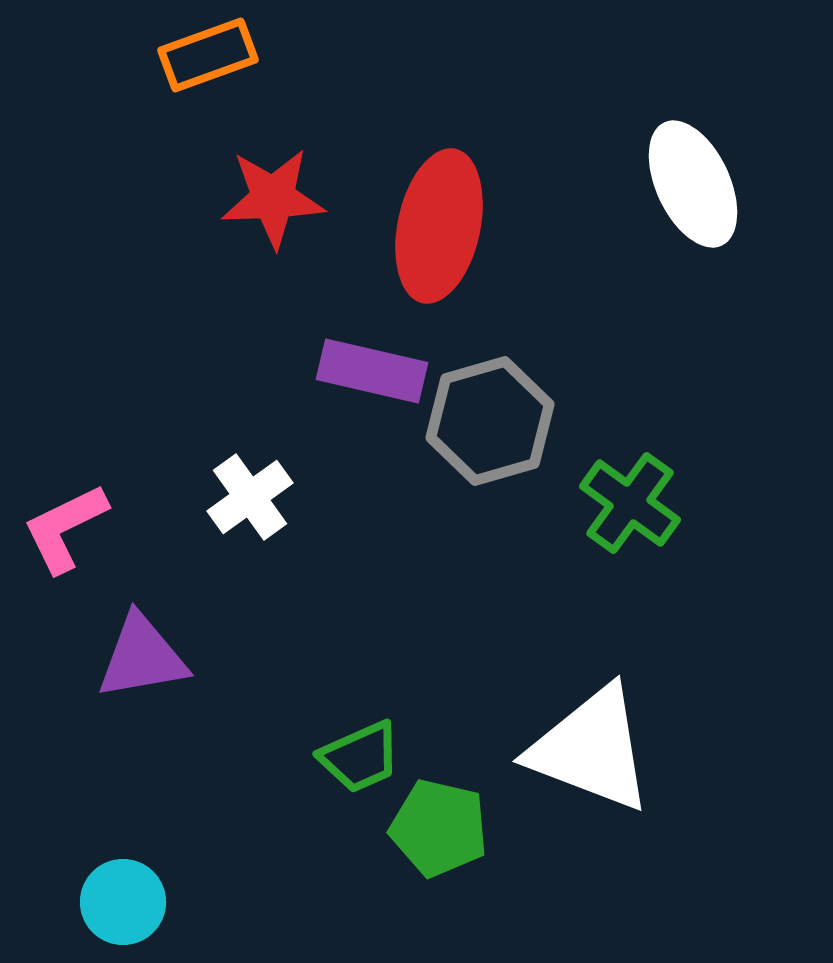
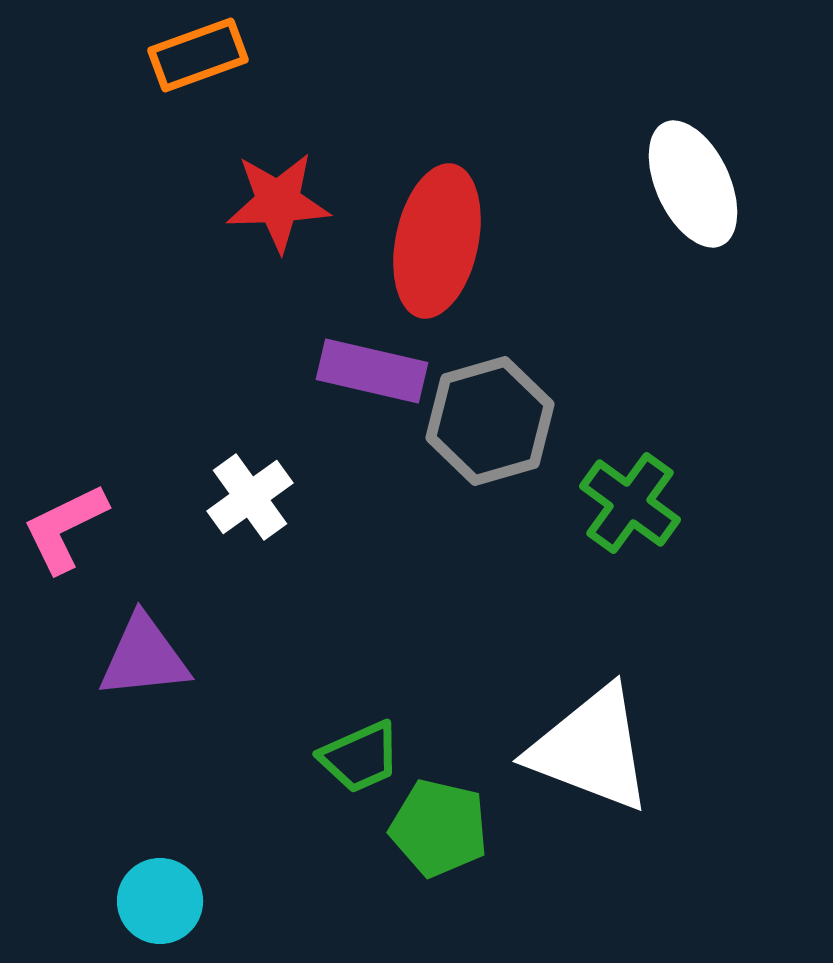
orange rectangle: moved 10 px left
red star: moved 5 px right, 4 px down
red ellipse: moved 2 px left, 15 px down
purple triangle: moved 2 px right; rotated 4 degrees clockwise
cyan circle: moved 37 px right, 1 px up
